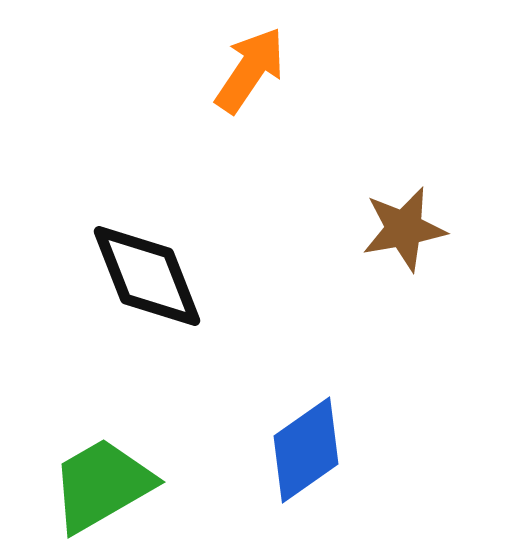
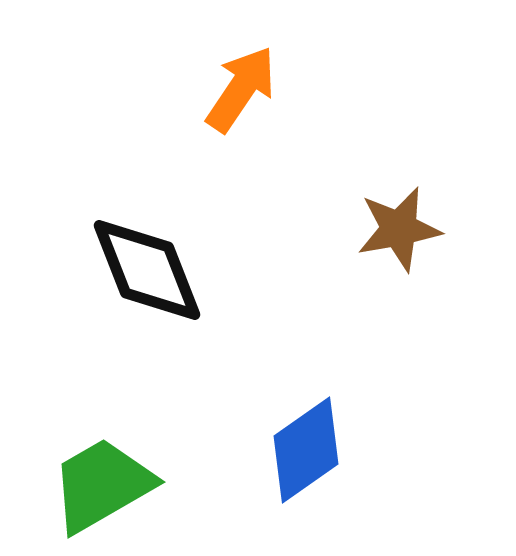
orange arrow: moved 9 px left, 19 px down
brown star: moved 5 px left
black diamond: moved 6 px up
